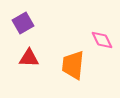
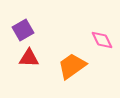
purple square: moved 7 px down
orange trapezoid: moved 1 px left, 1 px down; rotated 48 degrees clockwise
